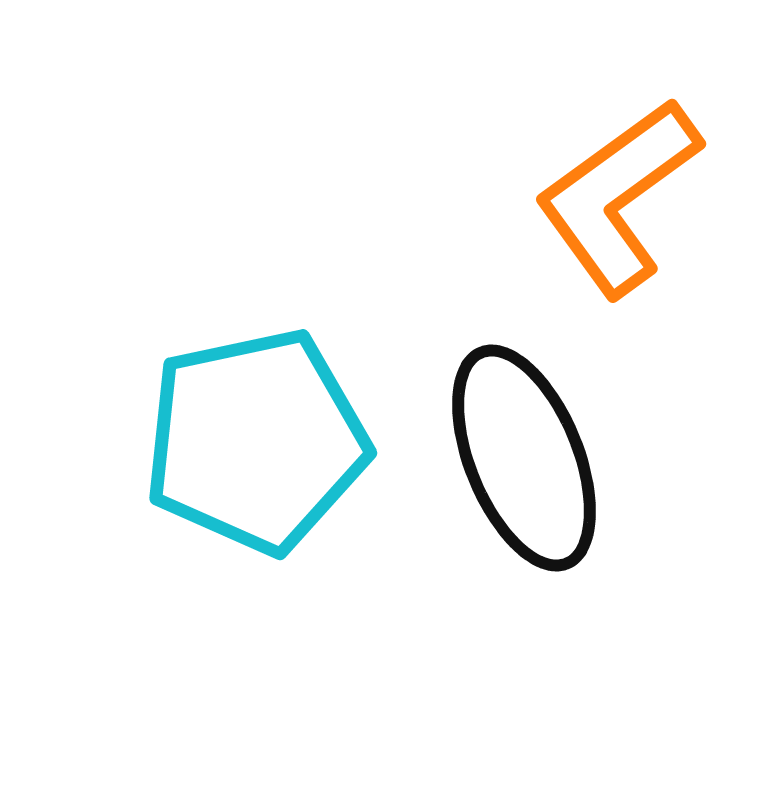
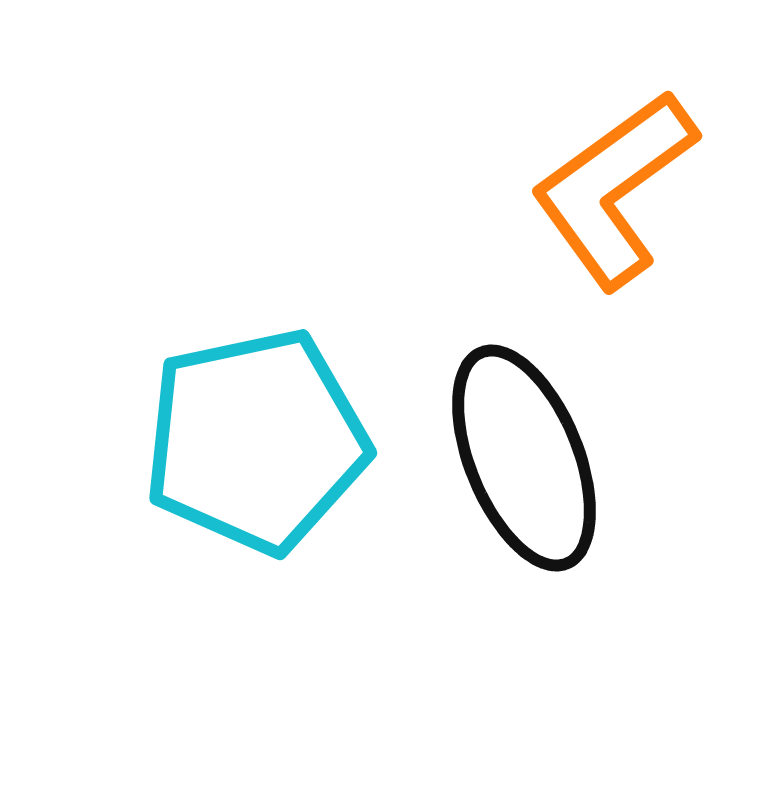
orange L-shape: moved 4 px left, 8 px up
